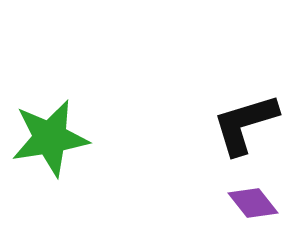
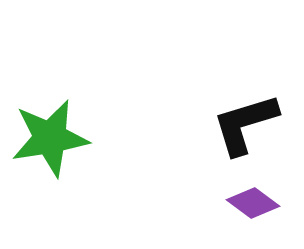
purple diamond: rotated 15 degrees counterclockwise
